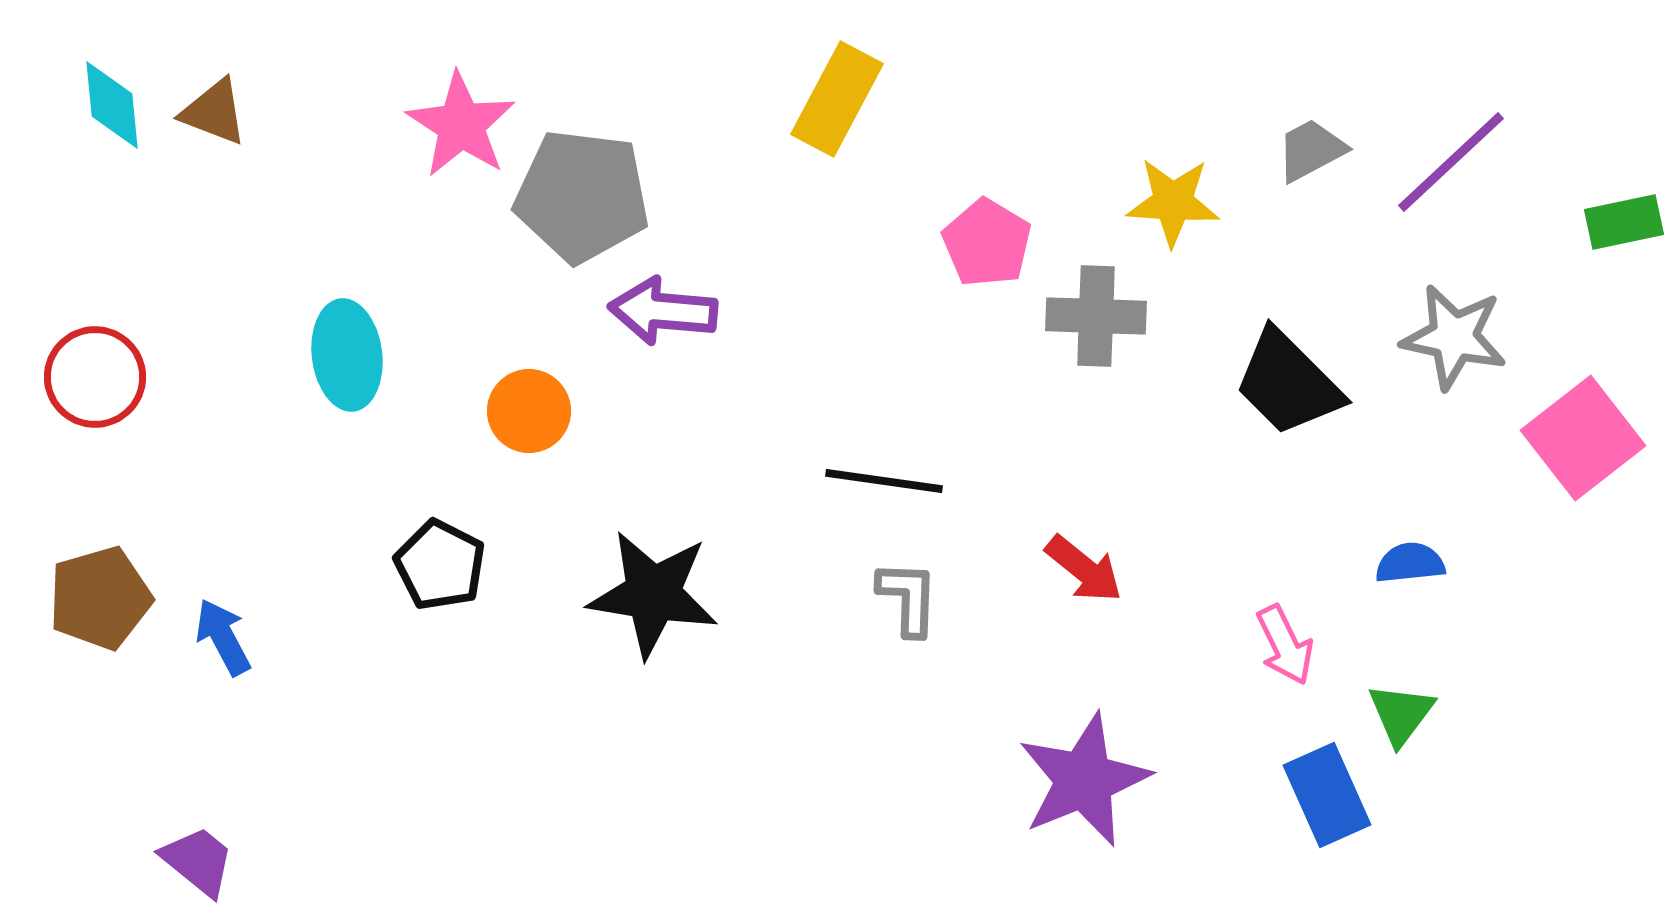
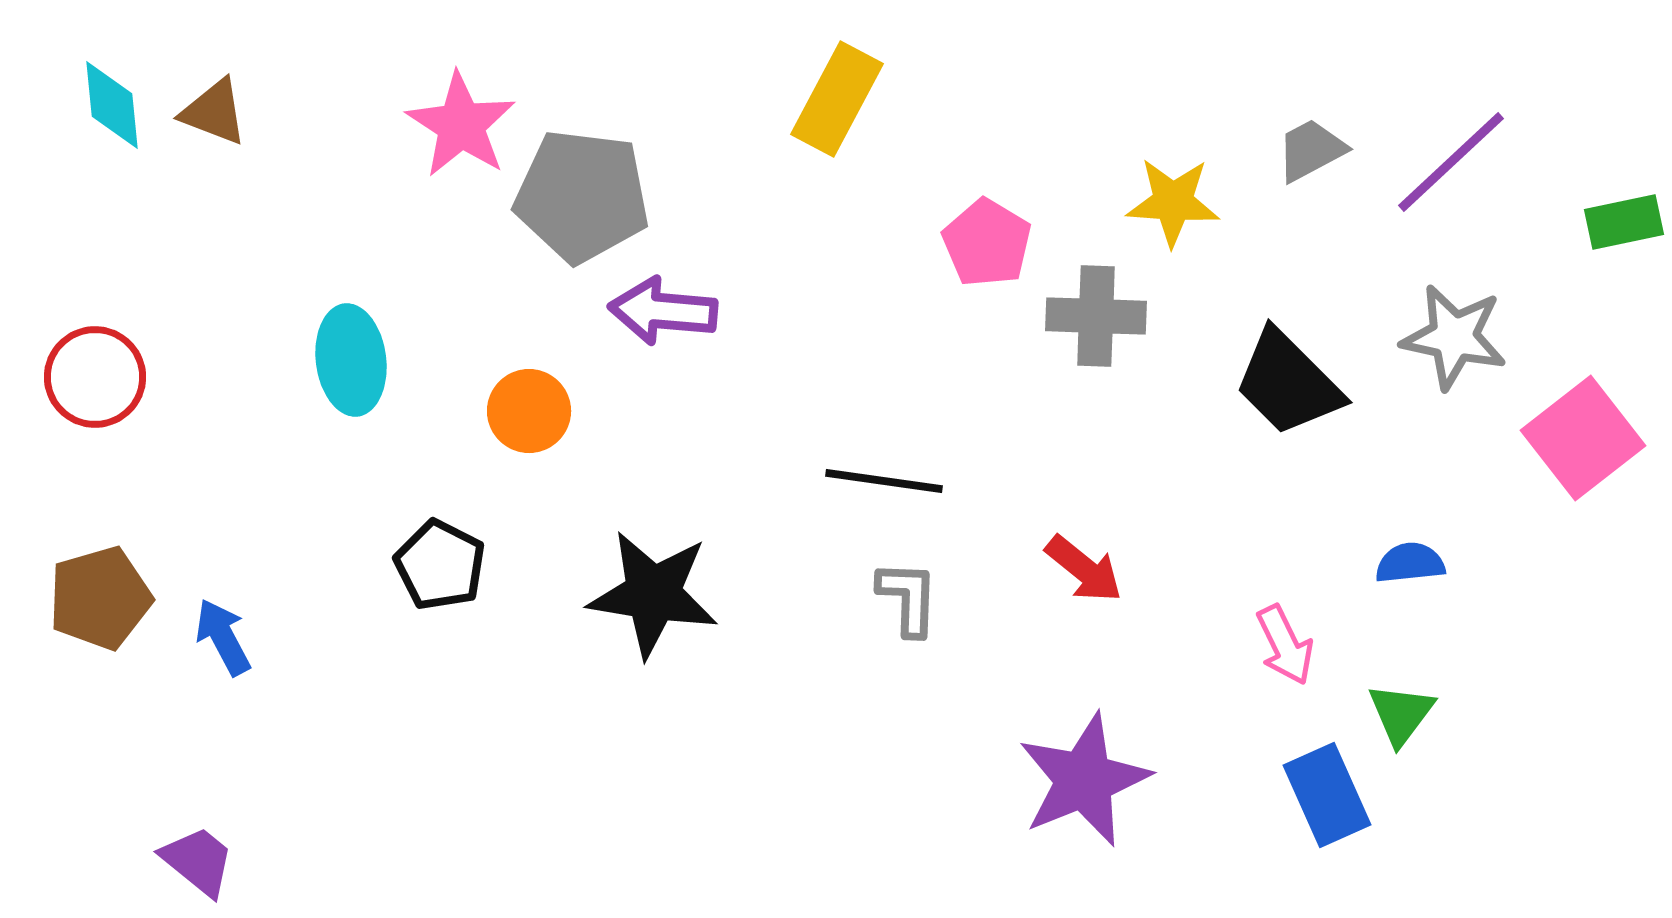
cyan ellipse: moved 4 px right, 5 px down
